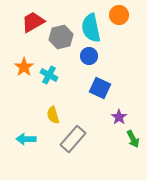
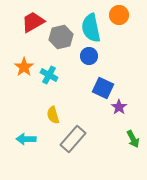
blue square: moved 3 px right
purple star: moved 10 px up
